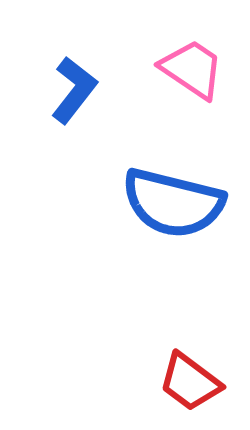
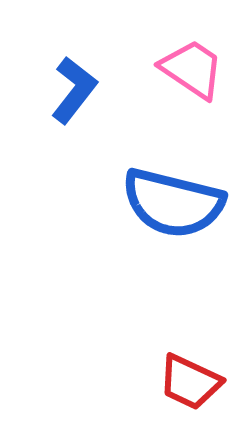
red trapezoid: rotated 12 degrees counterclockwise
